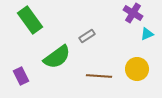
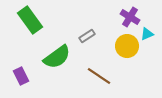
purple cross: moved 3 px left, 4 px down
yellow circle: moved 10 px left, 23 px up
brown line: rotated 30 degrees clockwise
